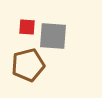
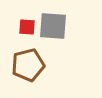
gray square: moved 10 px up
